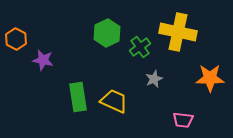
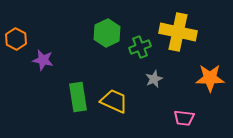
green cross: rotated 15 degrees clockwise
pink trapezoid: moved 1 px right, 2 px up
